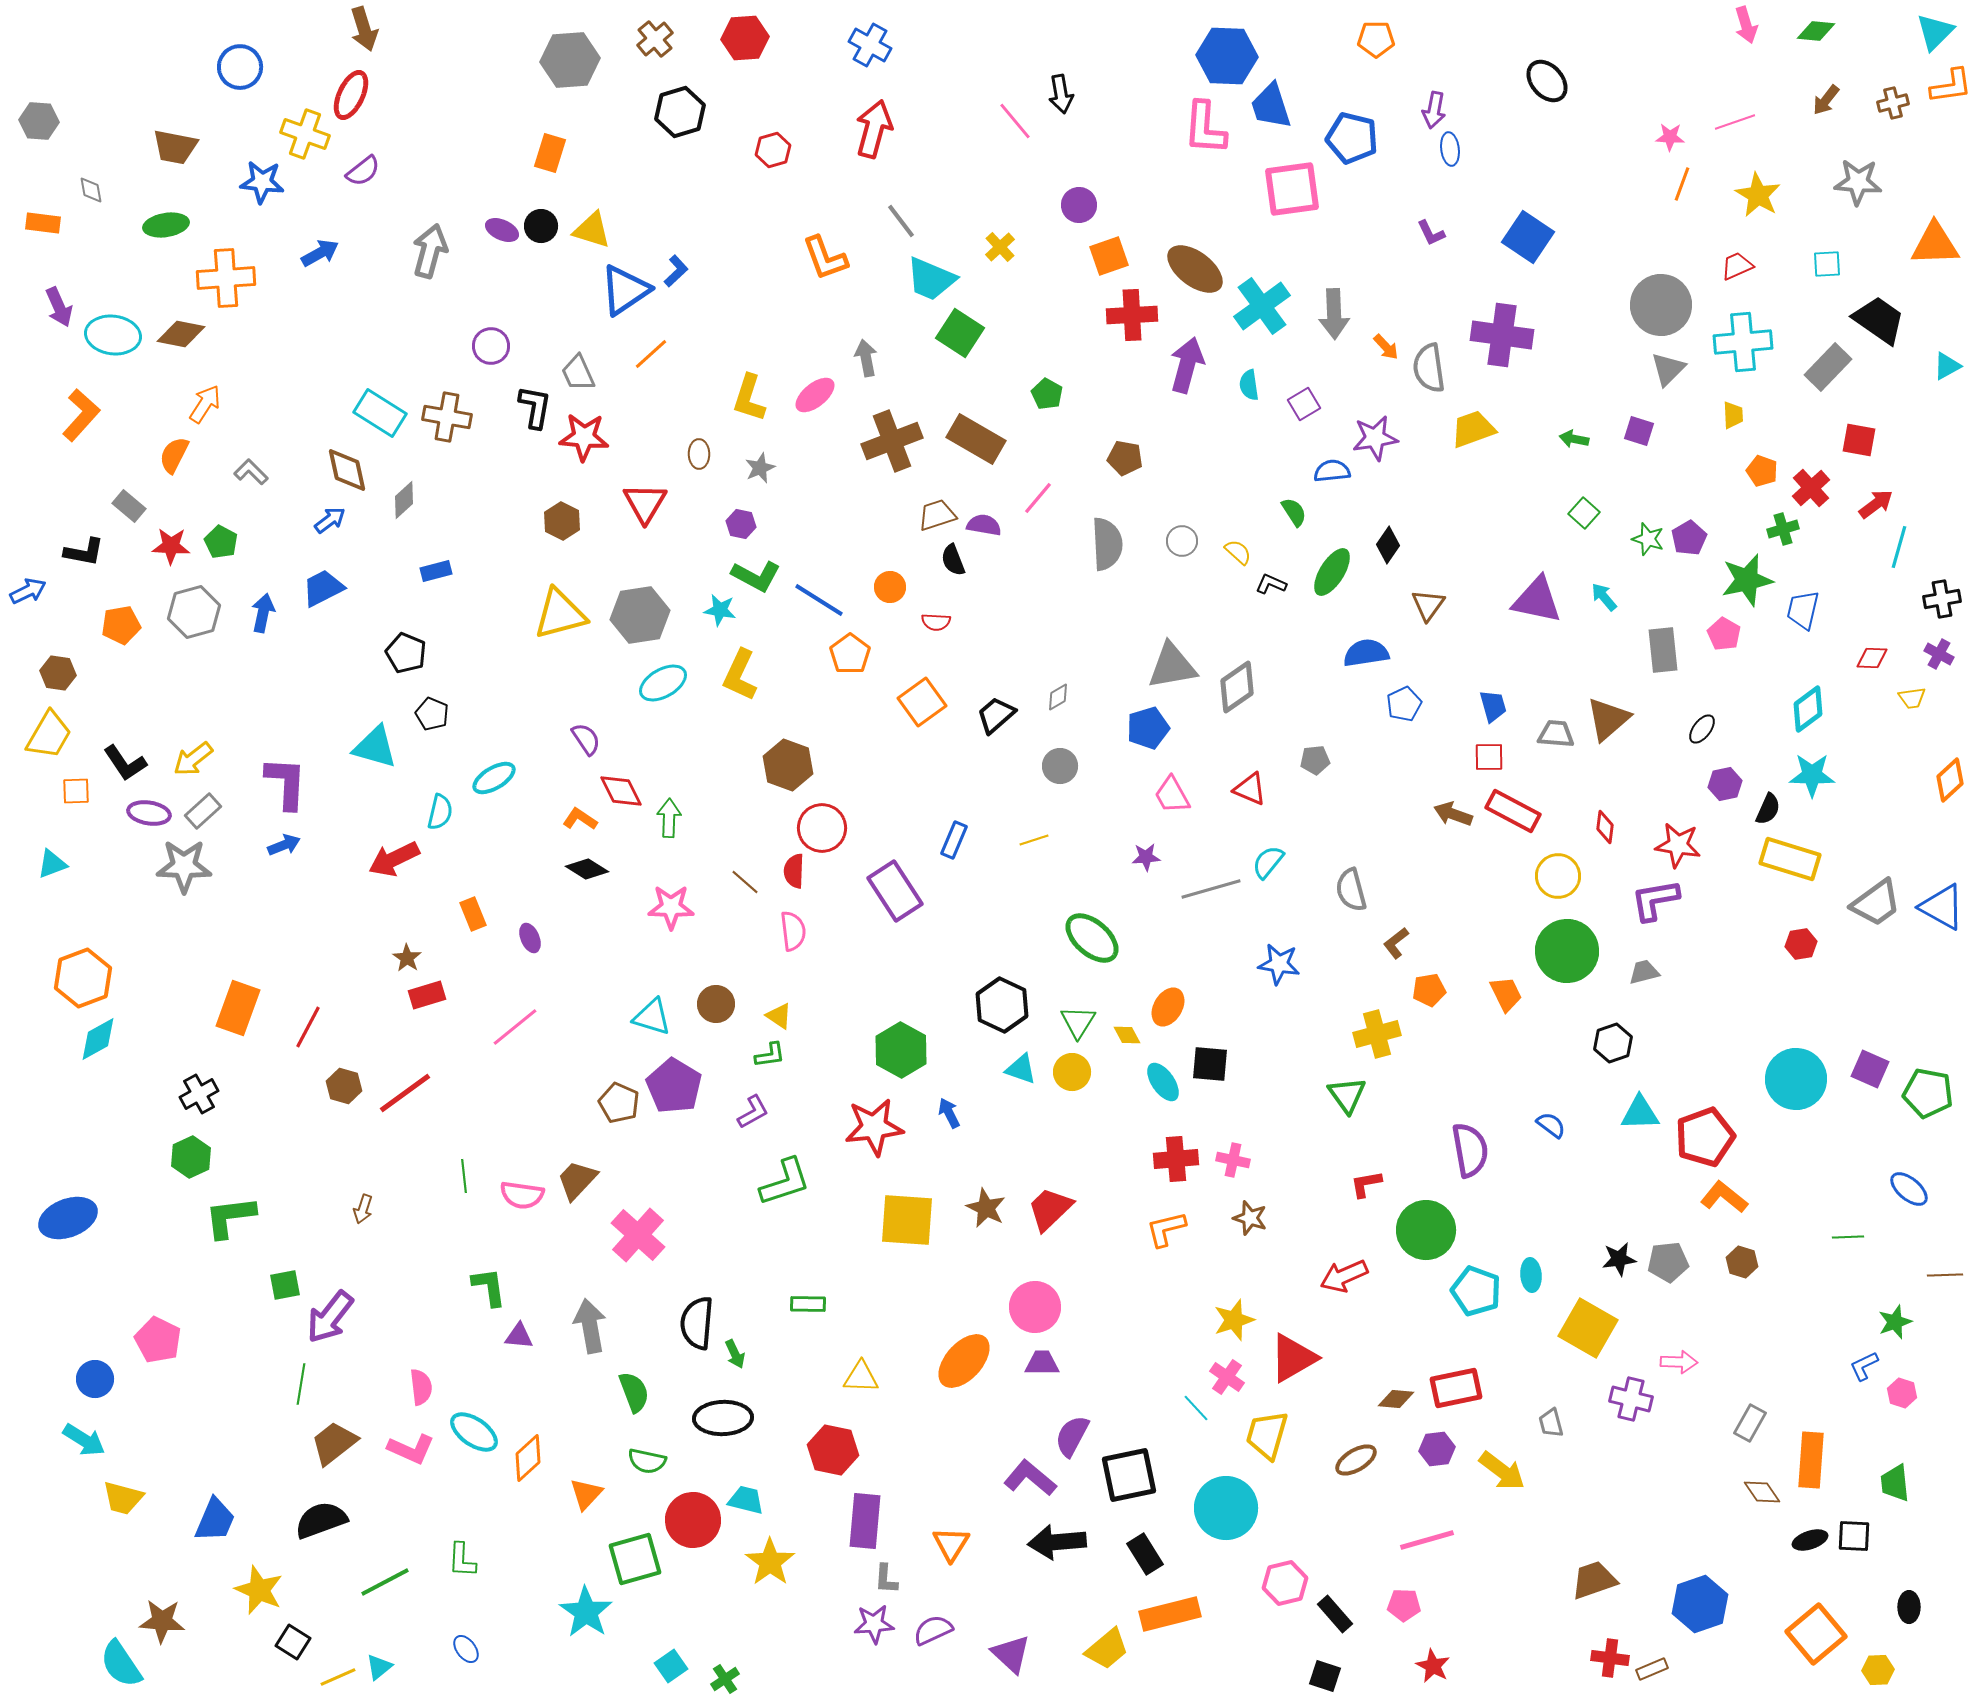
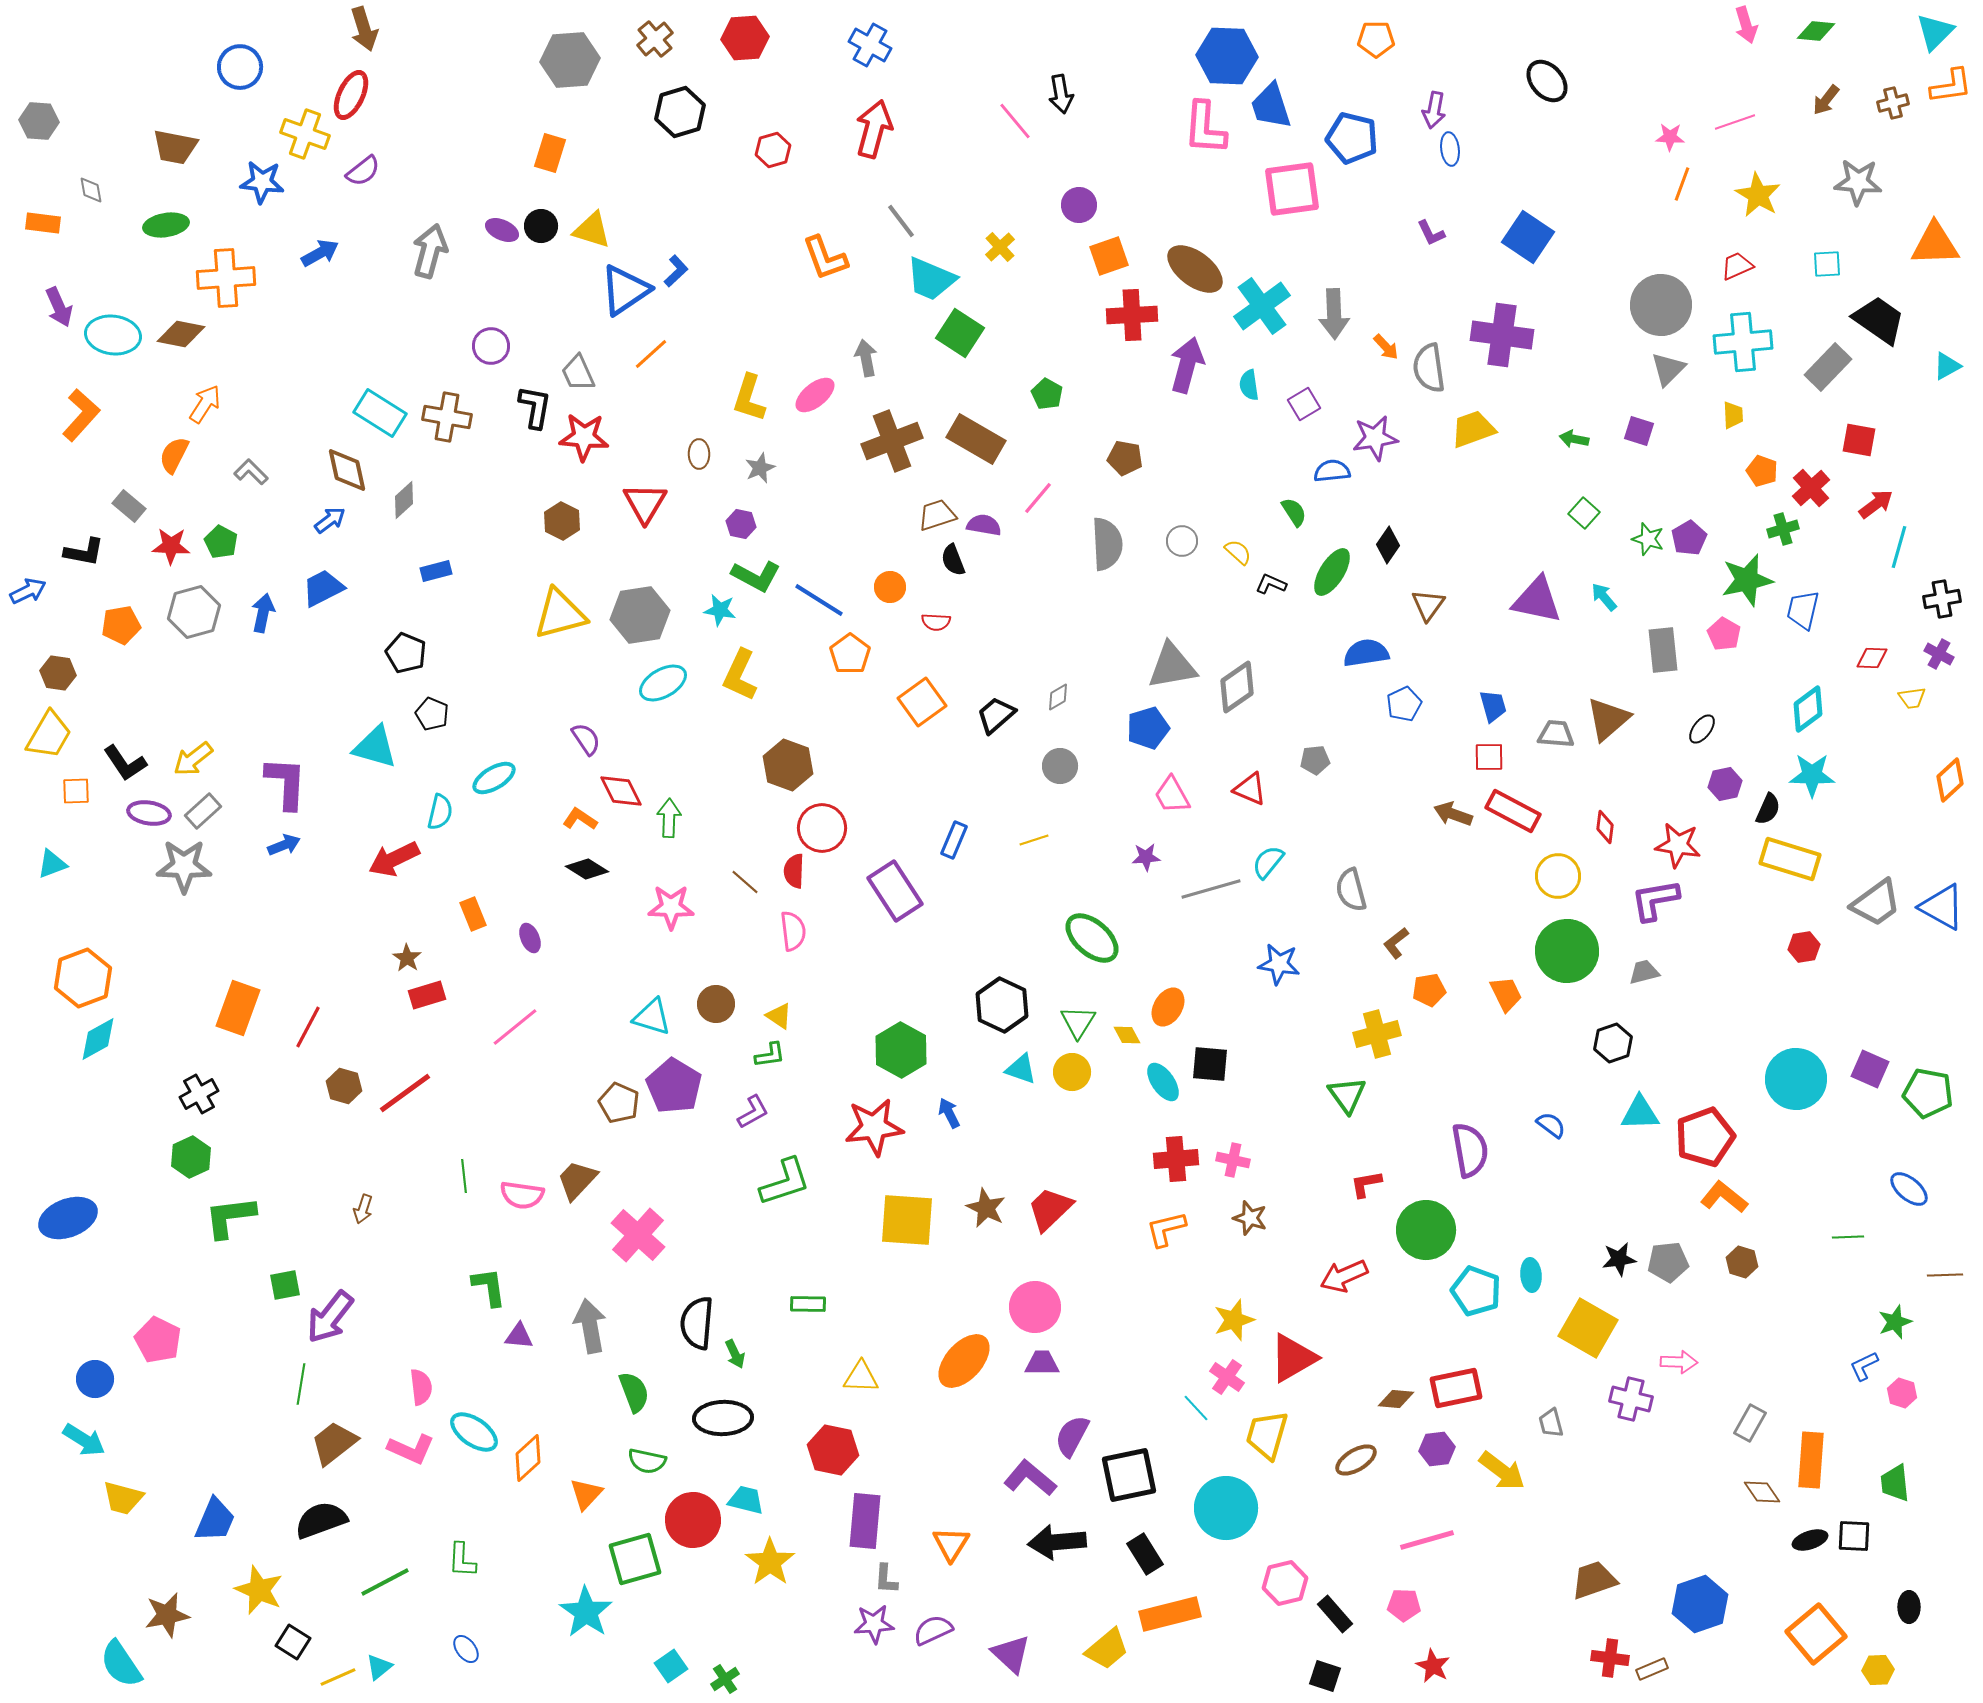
red hexagon at (1801, 944): moved 3 px right, 3 px down
brown star at (162, 1621): moved 5 px right, 6 px up; rotated 15 degrees counterclockwise
